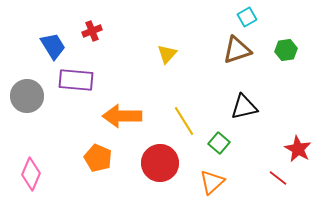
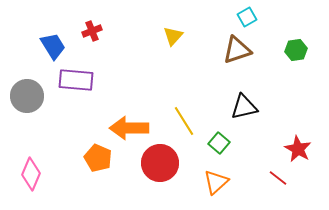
green hexagon: moved 10 px right
yellow triangle: moved 6 px right, 18 px up
orange arrow: moved 7 px right, 12 px down
orange triangle: moved 4 px right
